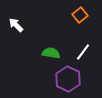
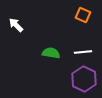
orange square: moved 3 px right; rotated 28 degrees counterclockwise
white line: rotated 48 degrees clockwise
purple hexagon: moved 16 px right
